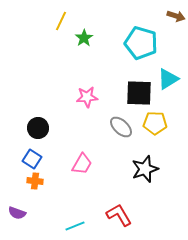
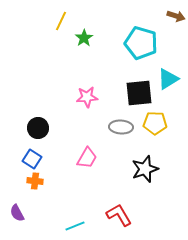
black square: rotated 8 degrees counterclockwise
gray ellipse: rotated 40 degrees counterclockwise
pink trapezoid: moved 5 px right, 6 px up
purple semicircle: rotated 42 degrees clockwise
